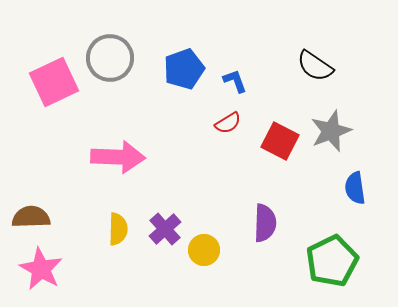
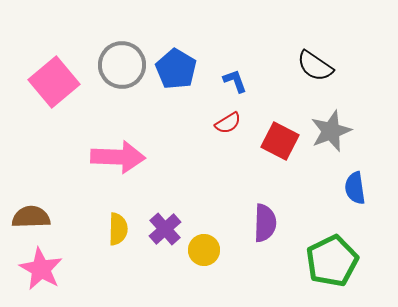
gray circle: moved 12 px right, 7 px down
blue pentagon: moved 8 px left; rotated 21 degrees counterclockwise
pink square: rotated 15 degrees counterclockwise
